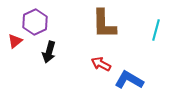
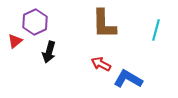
blue L-shape: moved 1 px left, 1 px up
